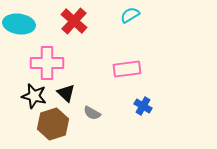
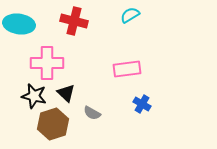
red cross: rotated 28 degrees counterclockwise
blue cross: moved 1 px left, 2 px up
